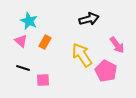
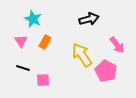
cyan star: moved 4 px right, 2 px up
pink triangle: rotated 16 degrees clockwise
